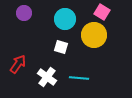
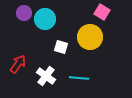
cyan circle: moved 20 px left
yellow circle: moved 4 px left, 2 px down
white cross: moved 1 px left, 1 px up
